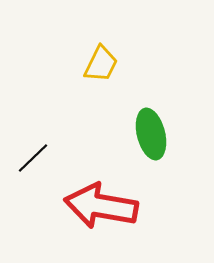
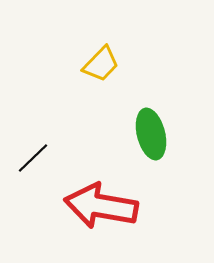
yellow trapezoid: rotated 18 degrees clockwise
